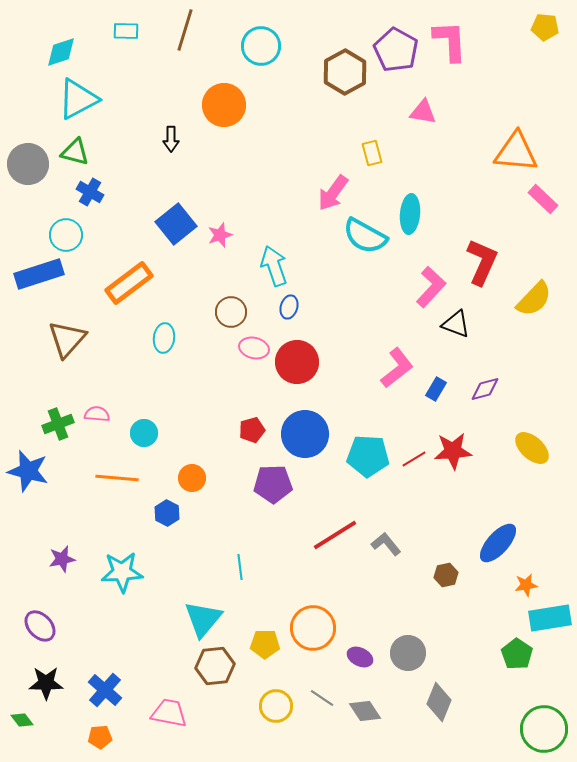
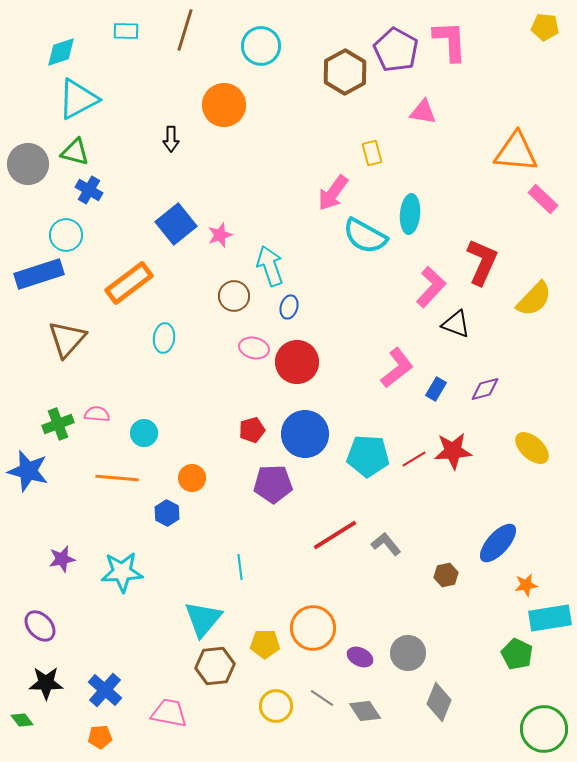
blue cross at (90, 192): moved 1 px left, 2 px up
cyan arrow at (274, 266): moved 4 px left
brown circle at (231, 312): moved 3 px right, 16 px up
green pentagon at (517, 654): rotated 8 degrees counterclockwise
